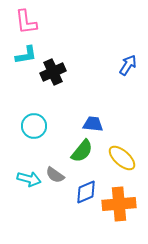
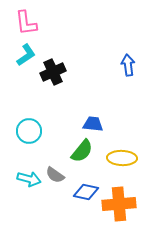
pink L-shape: moved 1 px down
cyan L-shape: rotated 25 degrees counterclockwise
blue arrow: rotated 40 degrees counterclockwise
cyan circle: moved 5 px left, 5 px down
yellow ellipse: rotated 40 degrees counterclockwise
blue diamond: rotated 35 degrees clockwise
